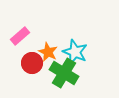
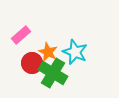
pink rectangle: moved 1 px right, 1 px up
green cross: moved 11 px left
